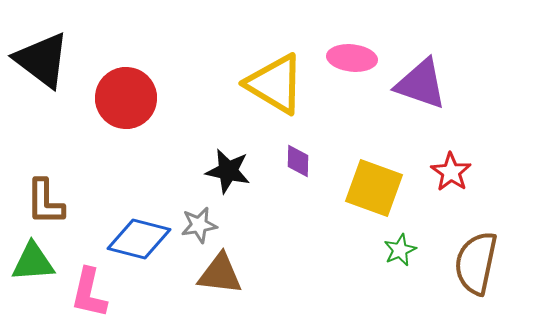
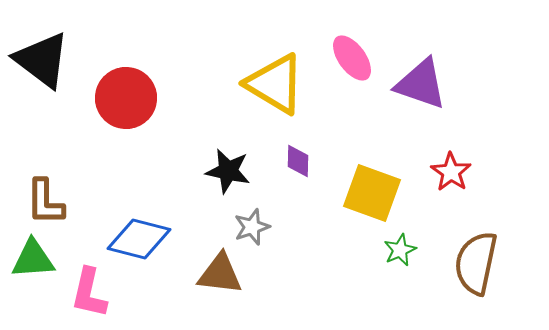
pink ellipse: rotated 48 degrees clockwise
yellow square: moved 2 px left, 5 px down
gray star: moved 53 px right, 2 px down; rotated 9 degrees counterclockwise
green triangle: moved 3 px up
